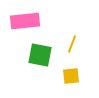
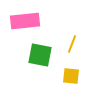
yellow square: rotated 12 degrees clockwise
